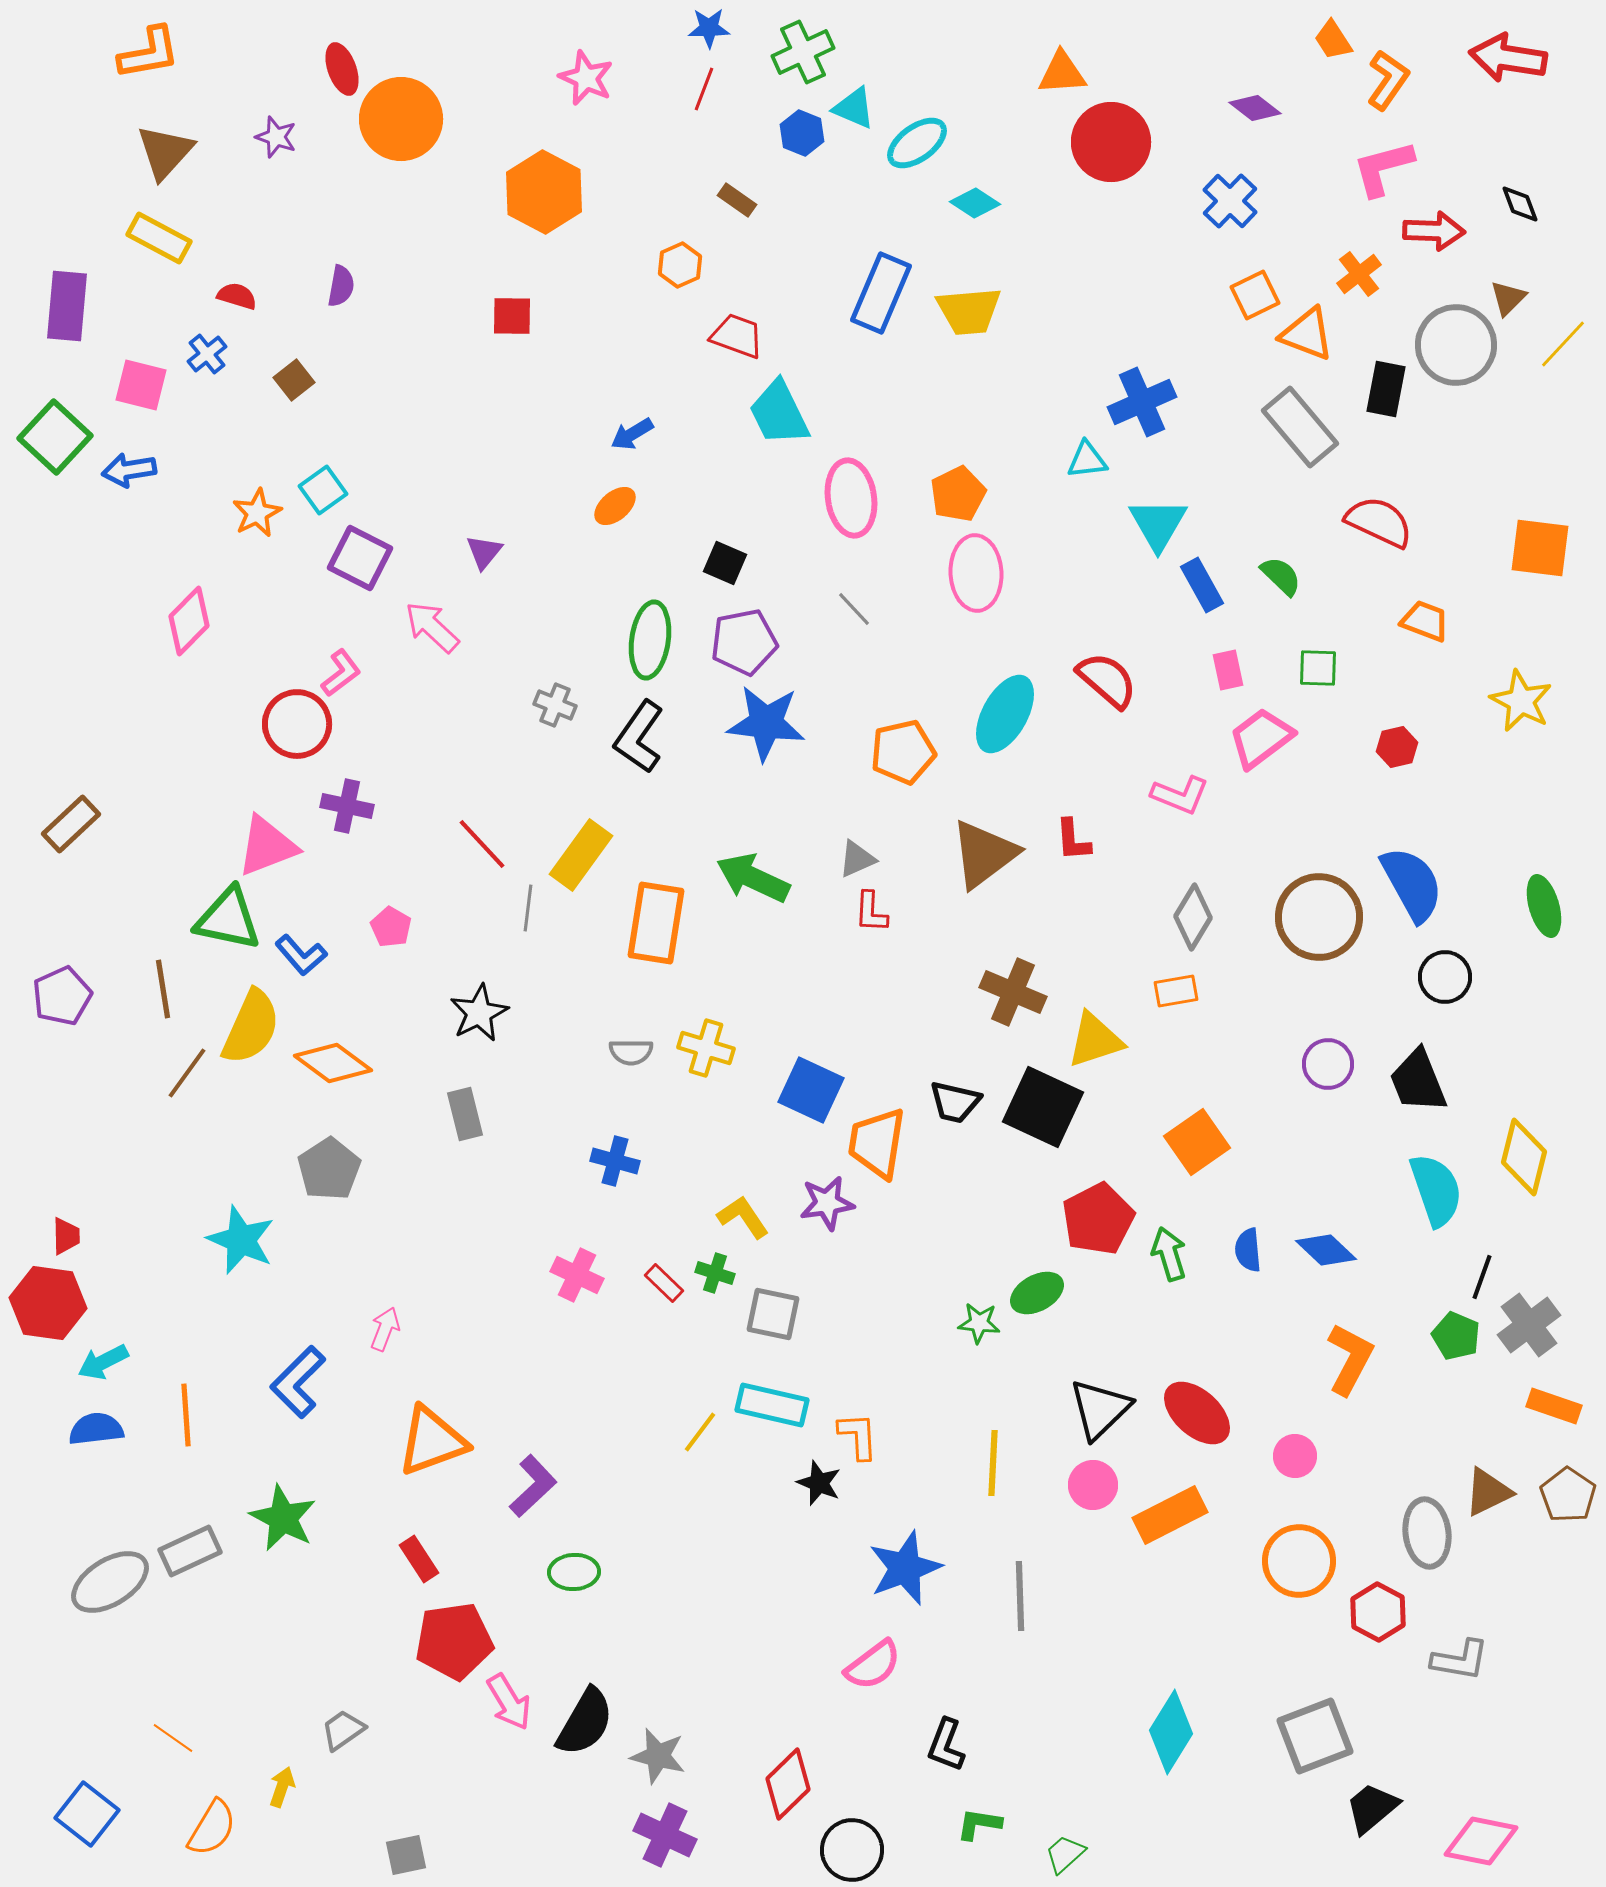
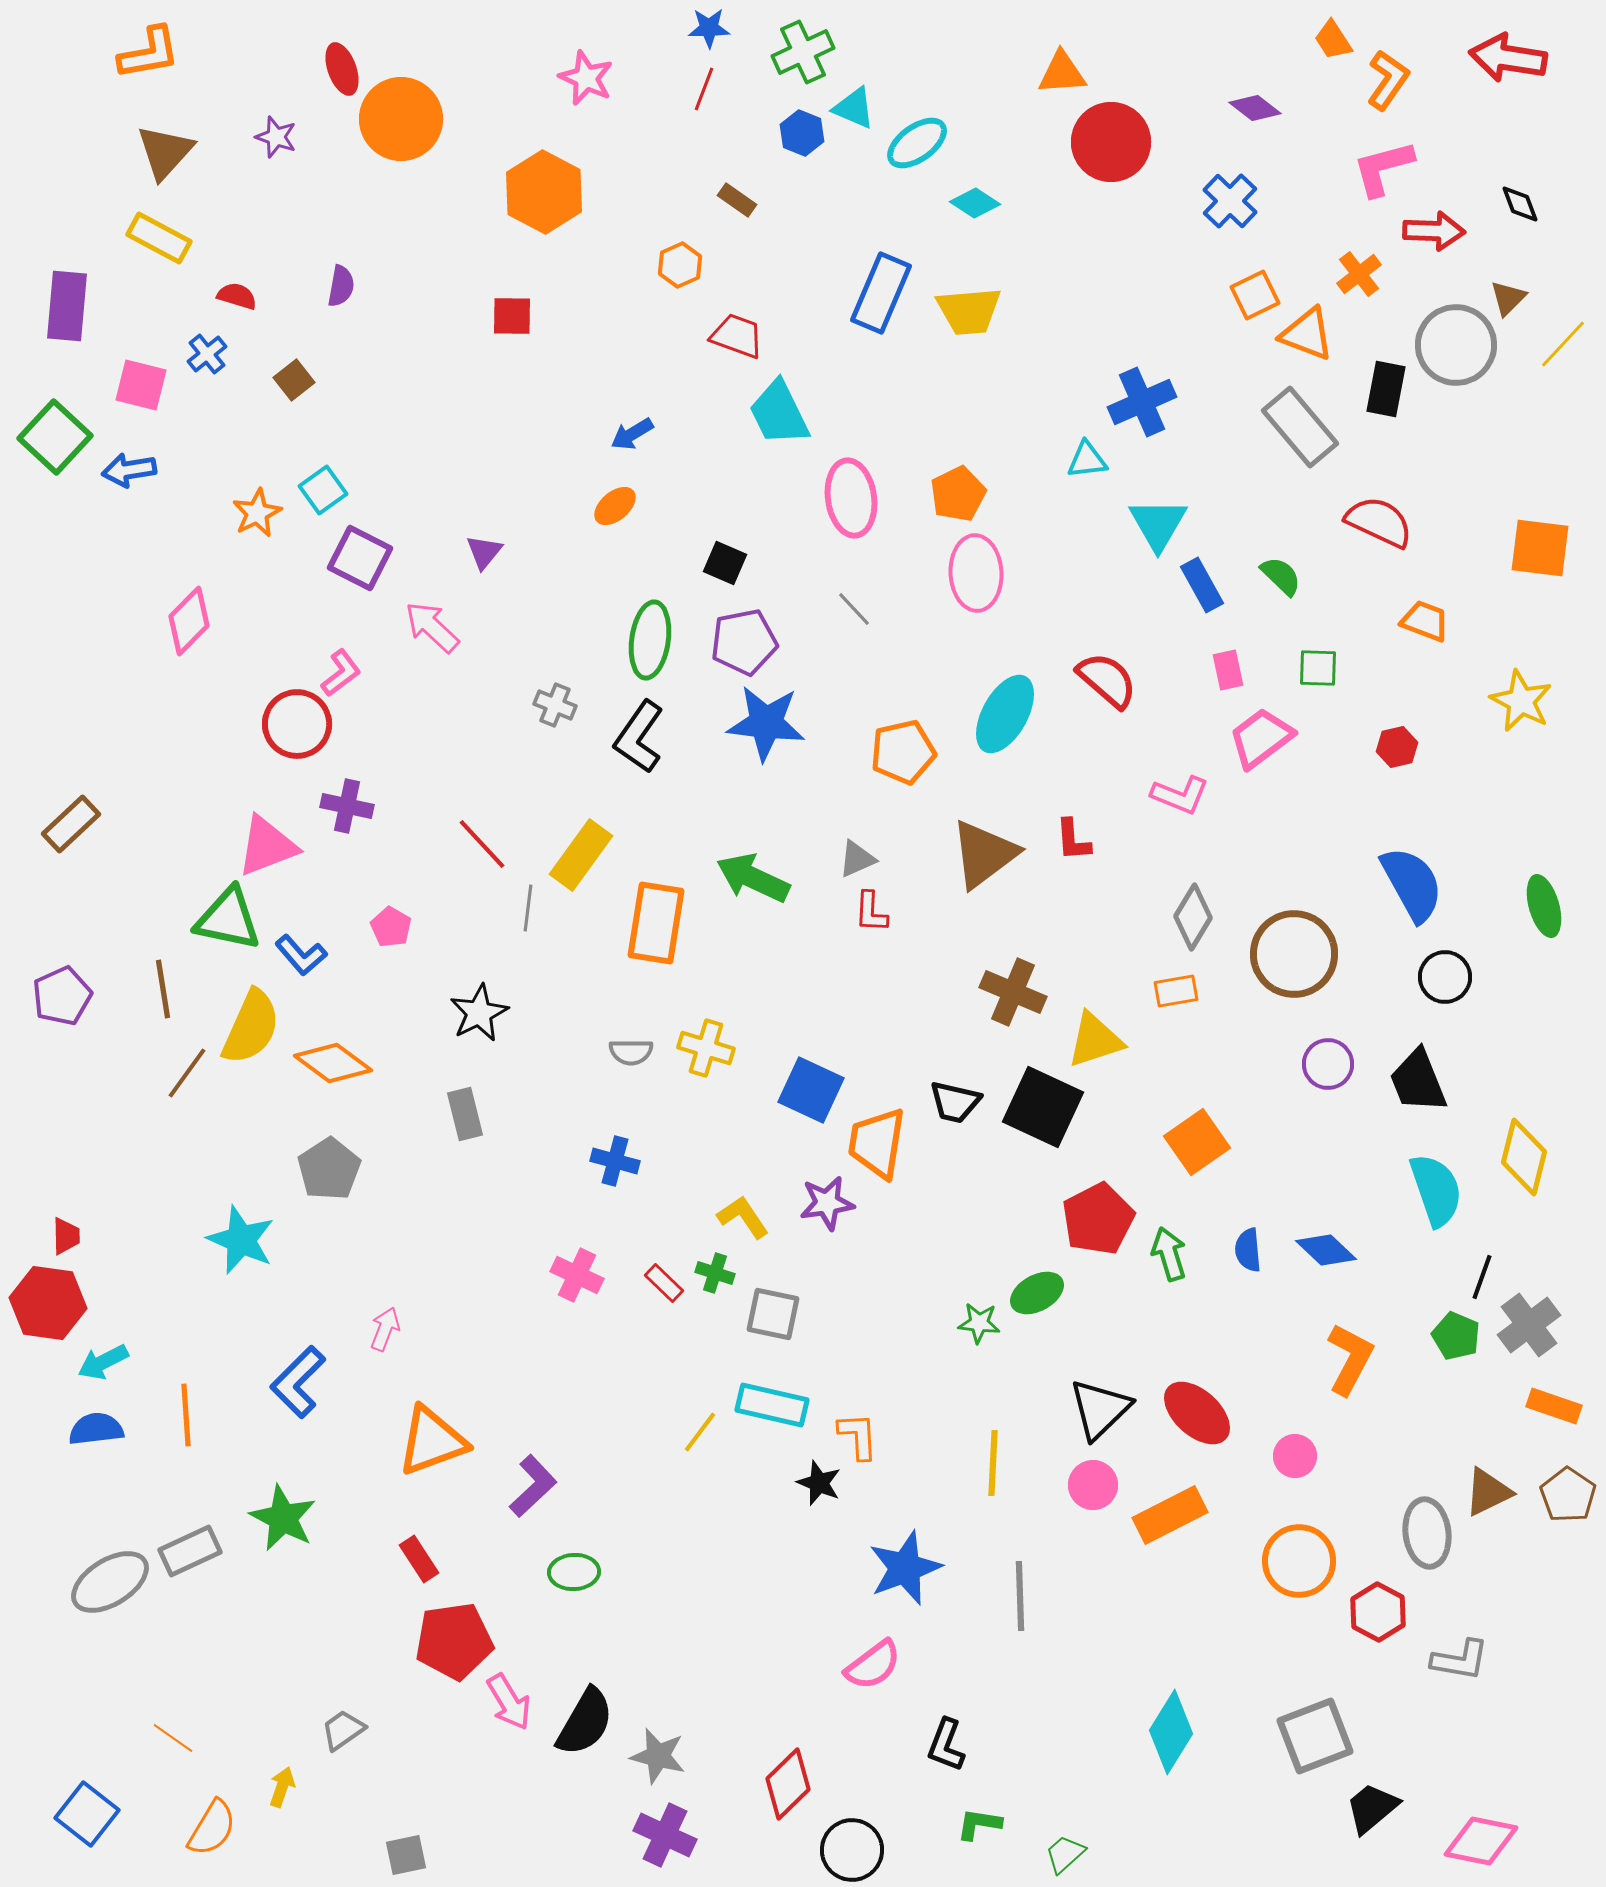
brown circle at (1319, 917): moved 25 px left, 37 px down
